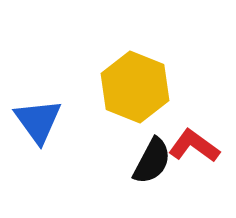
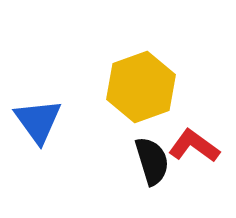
yellow hexagon: moved 6 px right; rotated 18 degrees clockwise
black semicircle: rotated 45 degrees counterclockwise
